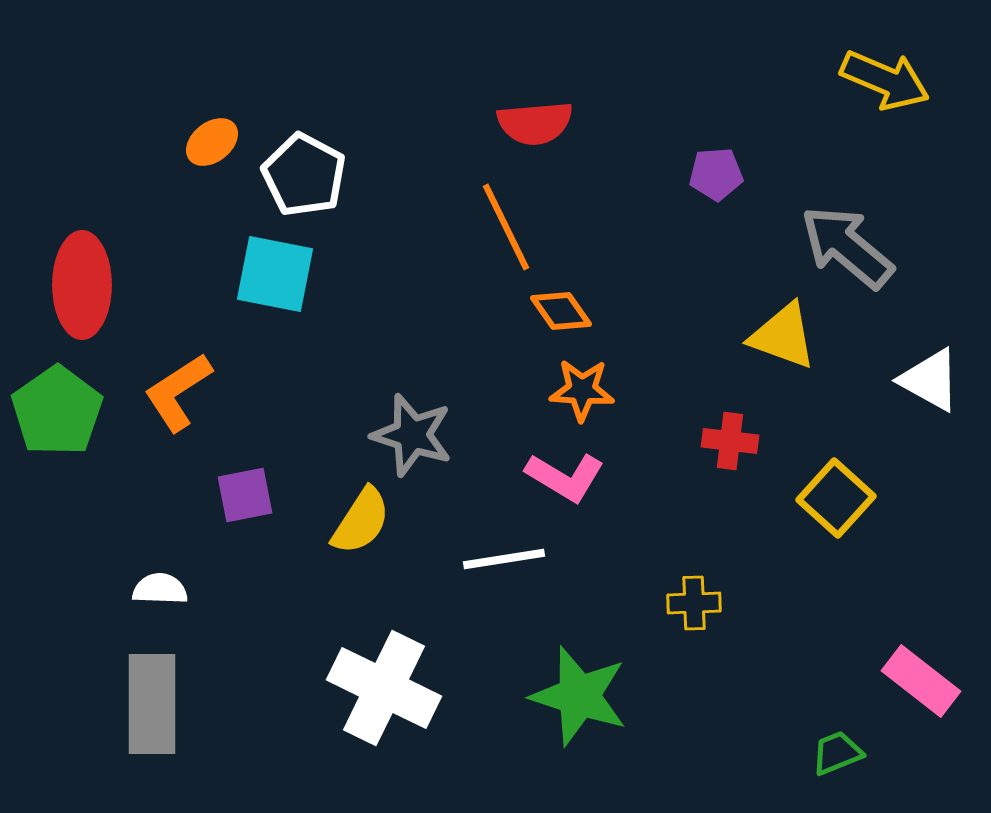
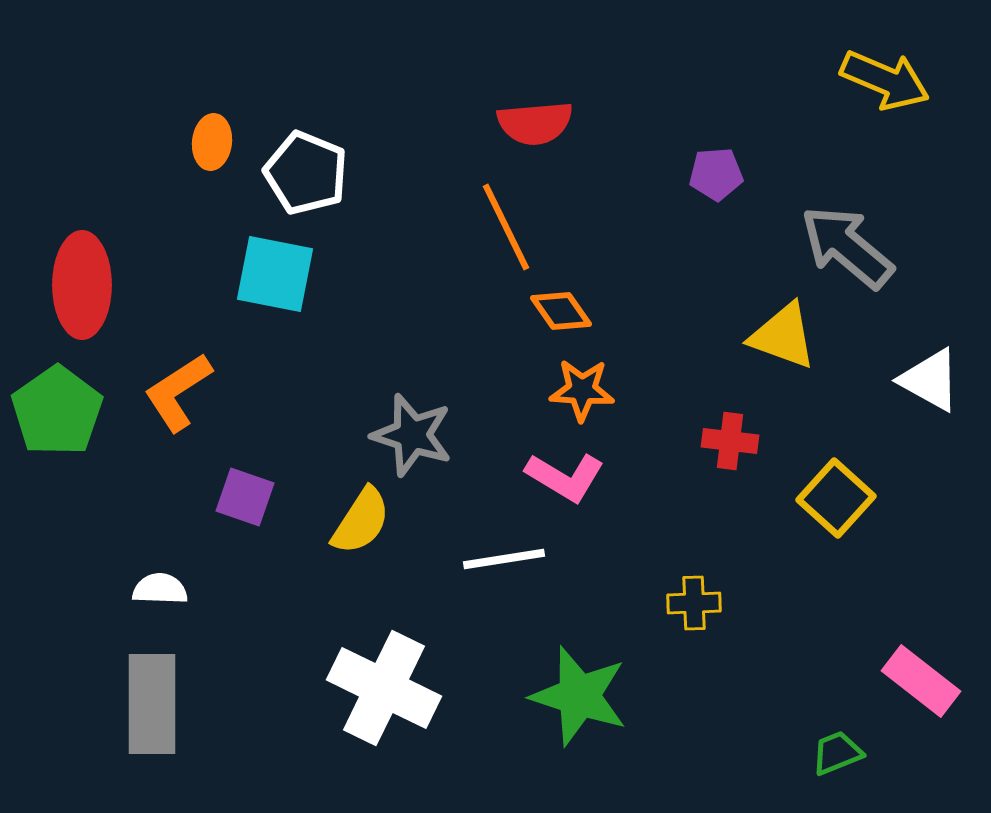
orange ellipse: rotated 46 degrees counterclockwise
white pentagon: moved 2 px right, 2 px up; rotated 6 degrees counterclockwise
purple square: moved 2 px down; rotated 30 degrees clockwise
